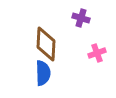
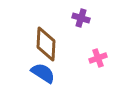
pink cross: moved 1 px right, 5 px down
blue semicircle: rotated 55 degrees counterclockwise
